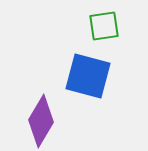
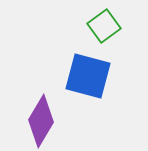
green square: rotated 28 degrees counterclockwise
